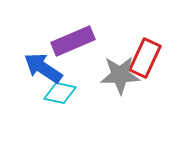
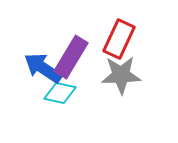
purple rectangle: moved 2 px left, 16 px down; rotated 36 degrees counterclockwise
red rectangle: moved 26 px left, 19 px up
gray star: moved 1 px right
